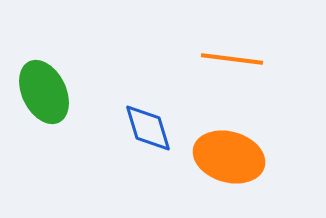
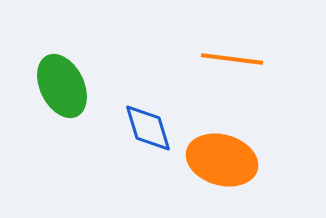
green ellipse: moved 18 px right, 6 px up
orange ellipse: moved 7 px left, 3 px down
